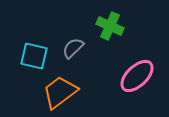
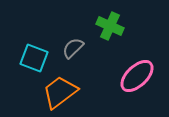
cyan square: moved 2 px down; rotated 8 degrees clockwise
